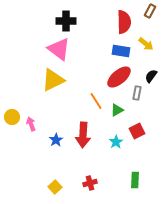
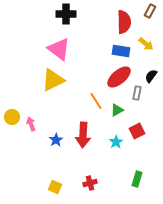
black cross: moved 7 px up
green rectangle: moved 2 px right, 1 px up; rotated 14 degrees clockwise
yellow square: rotated 24 degrees counterclockwise
